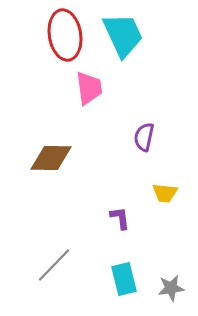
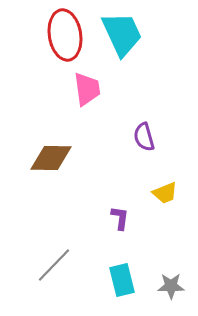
cyan trapezoid: moved 1 px left, 1 px up
pink trapezoid: moved 2 px left, 1 px down
purple semicircle: rotated 28 degrees counterclockwise
yellow trapezoid: rotated 28 degrees counterclockwise
purple L-shape: rotated 15 degrees clockwise
cyan rectangle: moved 2 px left, 1 px down
gray star: moved 2 px up; rotated 8 degrees clockwise
